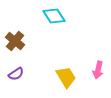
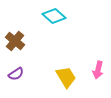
cyan diamond: rotated 15 degrees counterclockwise
